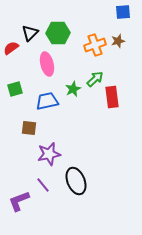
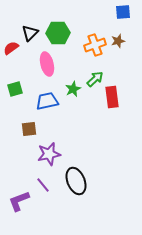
brown square: moved 1 px down; rotated 14 degrees counterclockwise
